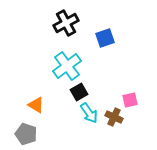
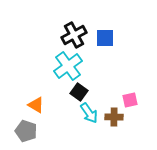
black cross: moved 8 px right, 12 px down
blue square: rotated 18 degrees clockwise
cyan cross: moved 1 px right
black square: rotated 24 degrees counterclockwise
brown cross: rotated 24 degrees counterclockwise
gray pentagon: moved 3 px up
